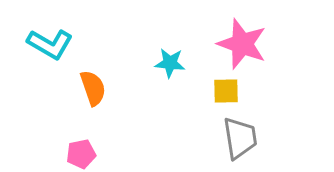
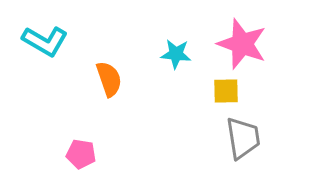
cyan L-shape: moved 5 px left, 3 px up
cyan star: moved 6 px right, 9 px up
orange semicircle: moved 16 px right, 9 px up
gray trapezoid: moved 3 px right
pink pentagon: rotated 20 degrees clockwise
